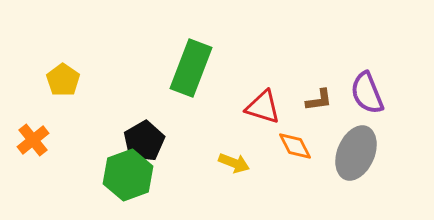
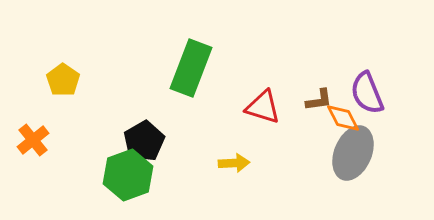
orange diamond: moved 48 px right, 28 px up
gray ellipse: moved 3 px left
yellow arrow: rotated 24 degrees counterclockwise
